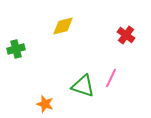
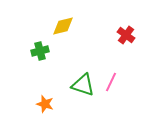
green cross: moved 24 px right, 2 px down
pink line: moved 4 px down
green triangle: moved 1 px up
